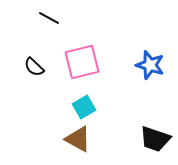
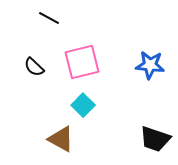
blue star: rotated 12 degrees counterclockwise
cyan square: moved 1 px left, 2 px up; rotated 15 degrees counterclockwise
brown triangle: moved 17 px left
